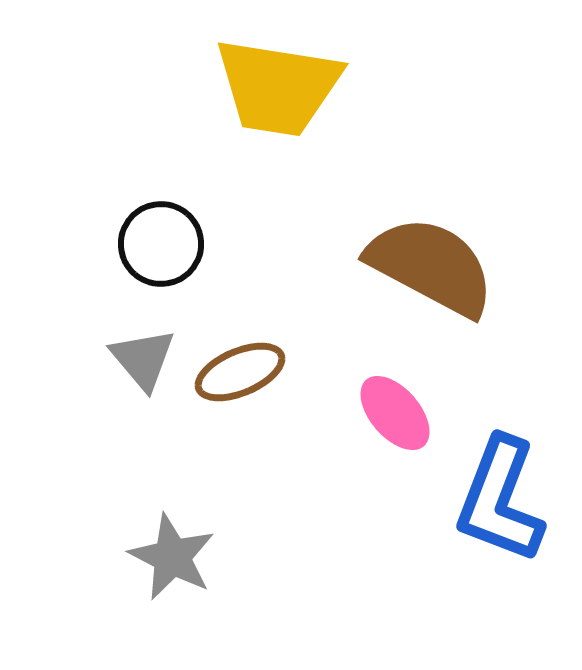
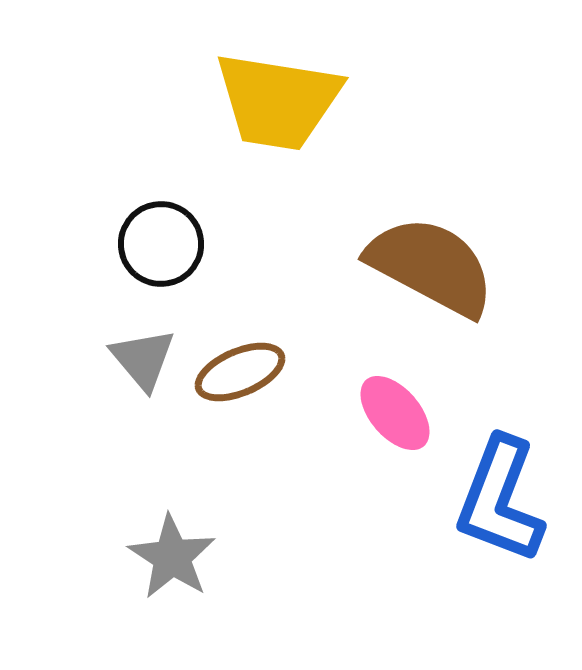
yellow trapezoid: moved 14 px down
gray star: rotated 6 degrees clockwise
